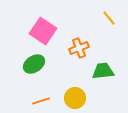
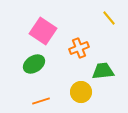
yellow circle: moved 6 px right, 6 px up
